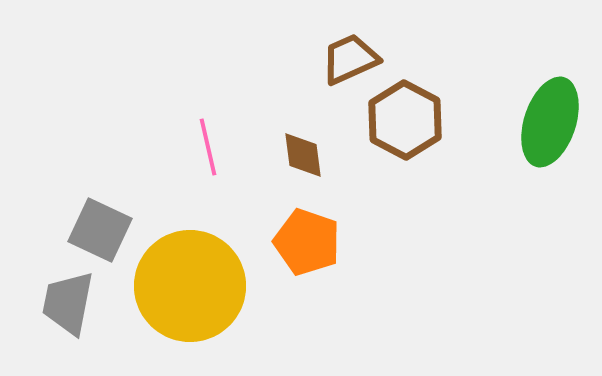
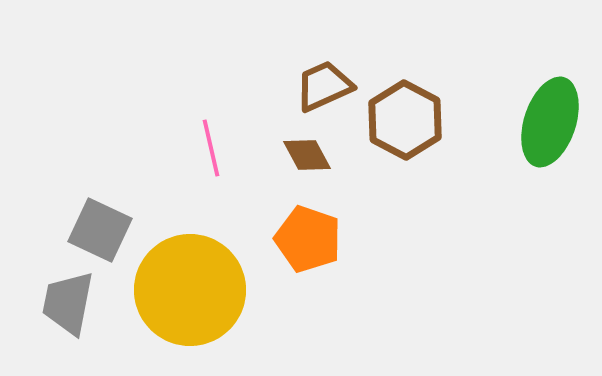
brown trapezoid: moved 26 px left, 27 px down
pink line: moved 3 px right, 1 px down
brown diamond: moved 4 px right; rotated 21 degrees counterclockwise
orange pentagon: moved 1 px right, 3 px up
yellow circle: moved 4 px down
